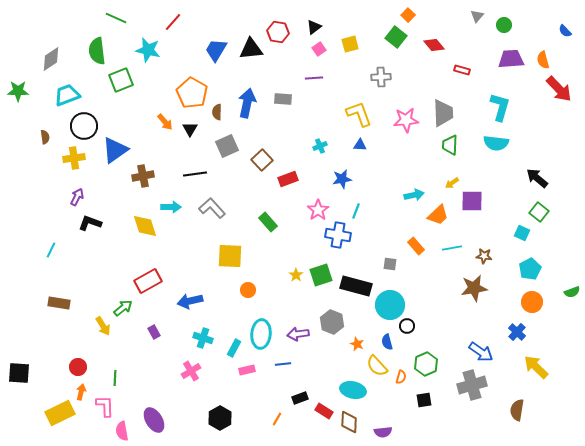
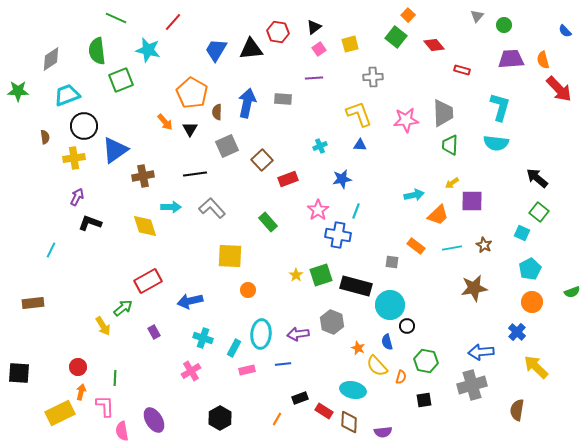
gray cross at (381, 77): moved 8 px left
orange rectangle at (416, 246): rotated 12 degrees counterclockwise
brown star at (484, 256): moved 11 px up; rotated 21 degrees clockwise
gray square at (390, 264): moved 2 px right, 2 px up
brown rectangle at (59, 303): moved 26 px left; rotated 15 degrees counterclockwise
orange star at (357, 344): moved 1 px right, 4 px down
blue arrow at (481, 352): rotated 140 degrees clockwise
green hexagon at (426, 364): moved 3 px up; rotated 25 degrees counterclockwise
